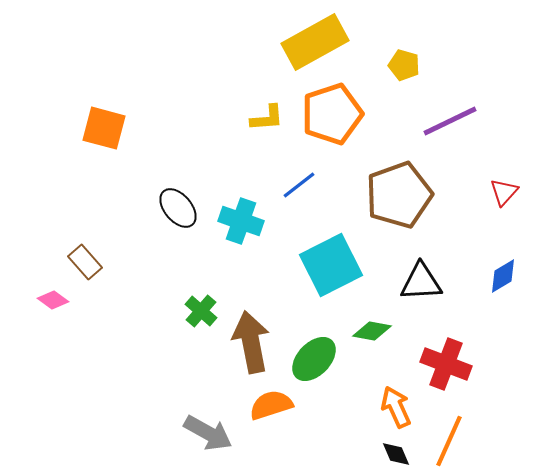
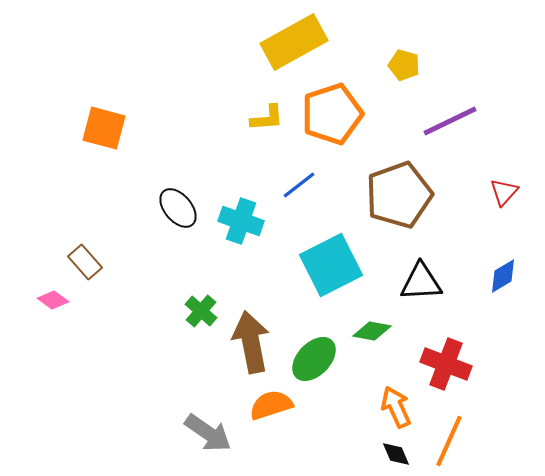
yellow rectangle: moved 21 px left
gray arrow: rotated 6 degrees clockwise
